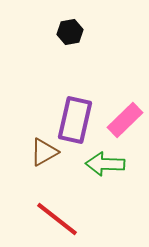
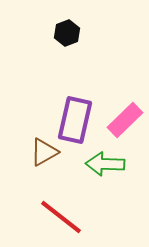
black hexagon: moved 3 px left, 1 px down; rotated 10 degrees counterclockwise
red line: moved 4 px right, 2 px up
